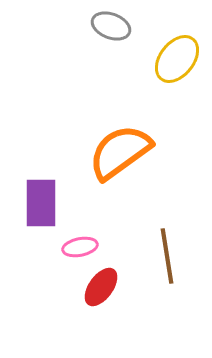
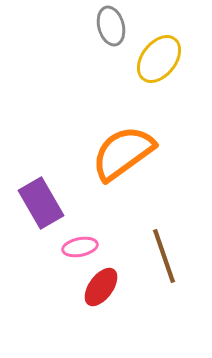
gray ellipse: rotated 54 degrees clockwise
yellow ellipse: moved 18 px left
orange semicircle: moved 3 px right, 1 px down
purple rectangle: rotated 30 degrees counterclockwise
brown line: moved 3 px left; rotated 10 degrees counterclockwise
